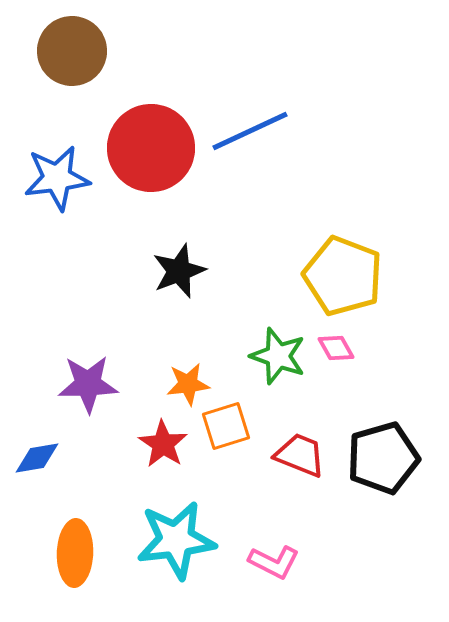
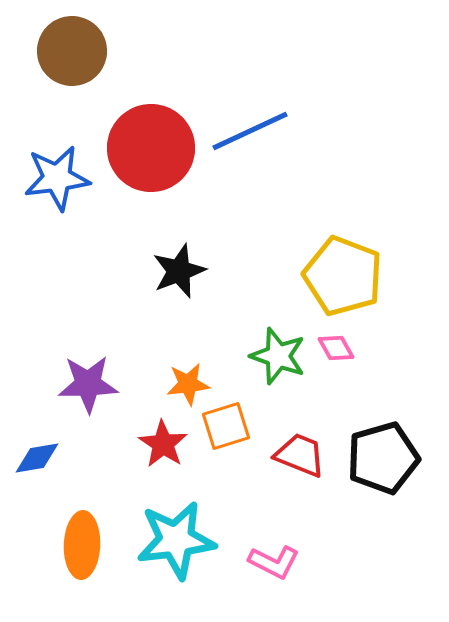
orange ellipse: moved 7 px right, 8 px up
